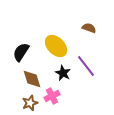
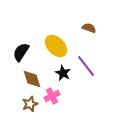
brown star: moved 1 px down
